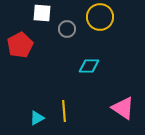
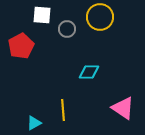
white square: moved 2 px down
red pentagon: moved 1 px right, 1 px down
cyan diamond: moved 6 px down
yellow line: moved 1 px left, 1 px up
cyan triangle: moved 3 px left, 5 px down
